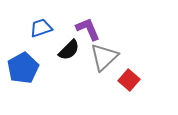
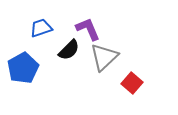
red square: moved 3 px right, 3 px down
